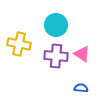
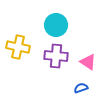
yellow cross: moved 1 px left, 3 px down
pink triangle: moved 6 px right, 8 px down
blue semicircle: rotated 24 degrees counterclockwise
